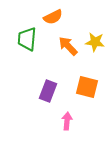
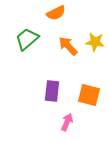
orange semicircle: moved 3 px right, 4 px up
green trapezoid: rotated 45 degrees clockwise
orange square: moved 2 px right, 8 px down
purple rectangle: moved 4 px right; rotated 15 degrees counterclockwise
pink arrow: moved 1 px down; rotated 18 degrees clockwise
